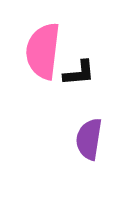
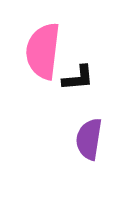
black L-shape: moved 1 px left, 5 px down
